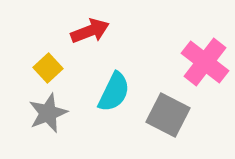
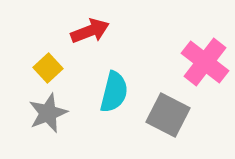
cyan semicircle: rotated 12 degrees counterclockwise
